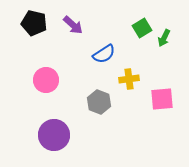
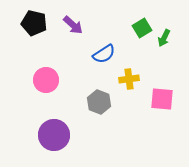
pink square: rotated 10 degrees clockwise
